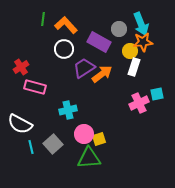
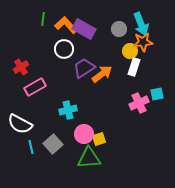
purple rectangle: moved 15 px left, 13 px up
pink rectangle: rotated 45 degrees counterclockwise
